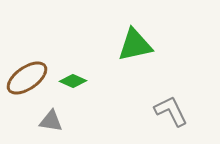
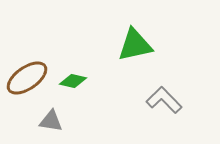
green diamond: rotated 12 degrees counterclockwise
gray L-shape: moved 7 px left, 11 px up; rotated 18 degrees counterclockwise
